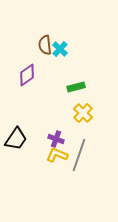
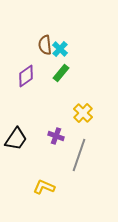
purple diamond: moved 1 px left, 1 px down
green rectangle: moved 15 px left, 14 px up; rotated 36 degrees counterclockwise
purple cross: moved 3 px up
yellow L-shape: moved 13 px left, 32 px down
